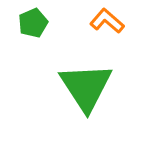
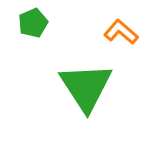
orange L-shape: moved 14 px right, 11 px down
